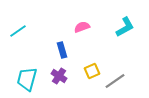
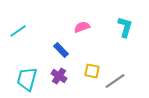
cyan L-shape: rotated 45 degrees counterclockwise
blue rectangle: moved 1 px left; rotated 28 degrees counterclockwise
yellow square: rotated 35 degrees clockwise
